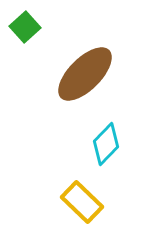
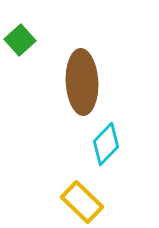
green square: moved 5 px left, 13 px down
brown ellipse: moved 3 px left, 8 px down; rotated 48 degrees counterclockwise
